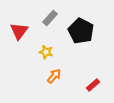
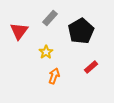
black pentagon: rotated 15 degrees clockwise
yellow star: rotated 24 degrees clockwise
orange arrow: rotated 21 degrees counterclockwise
red rectangle: moved 2 px left, 18 px up
